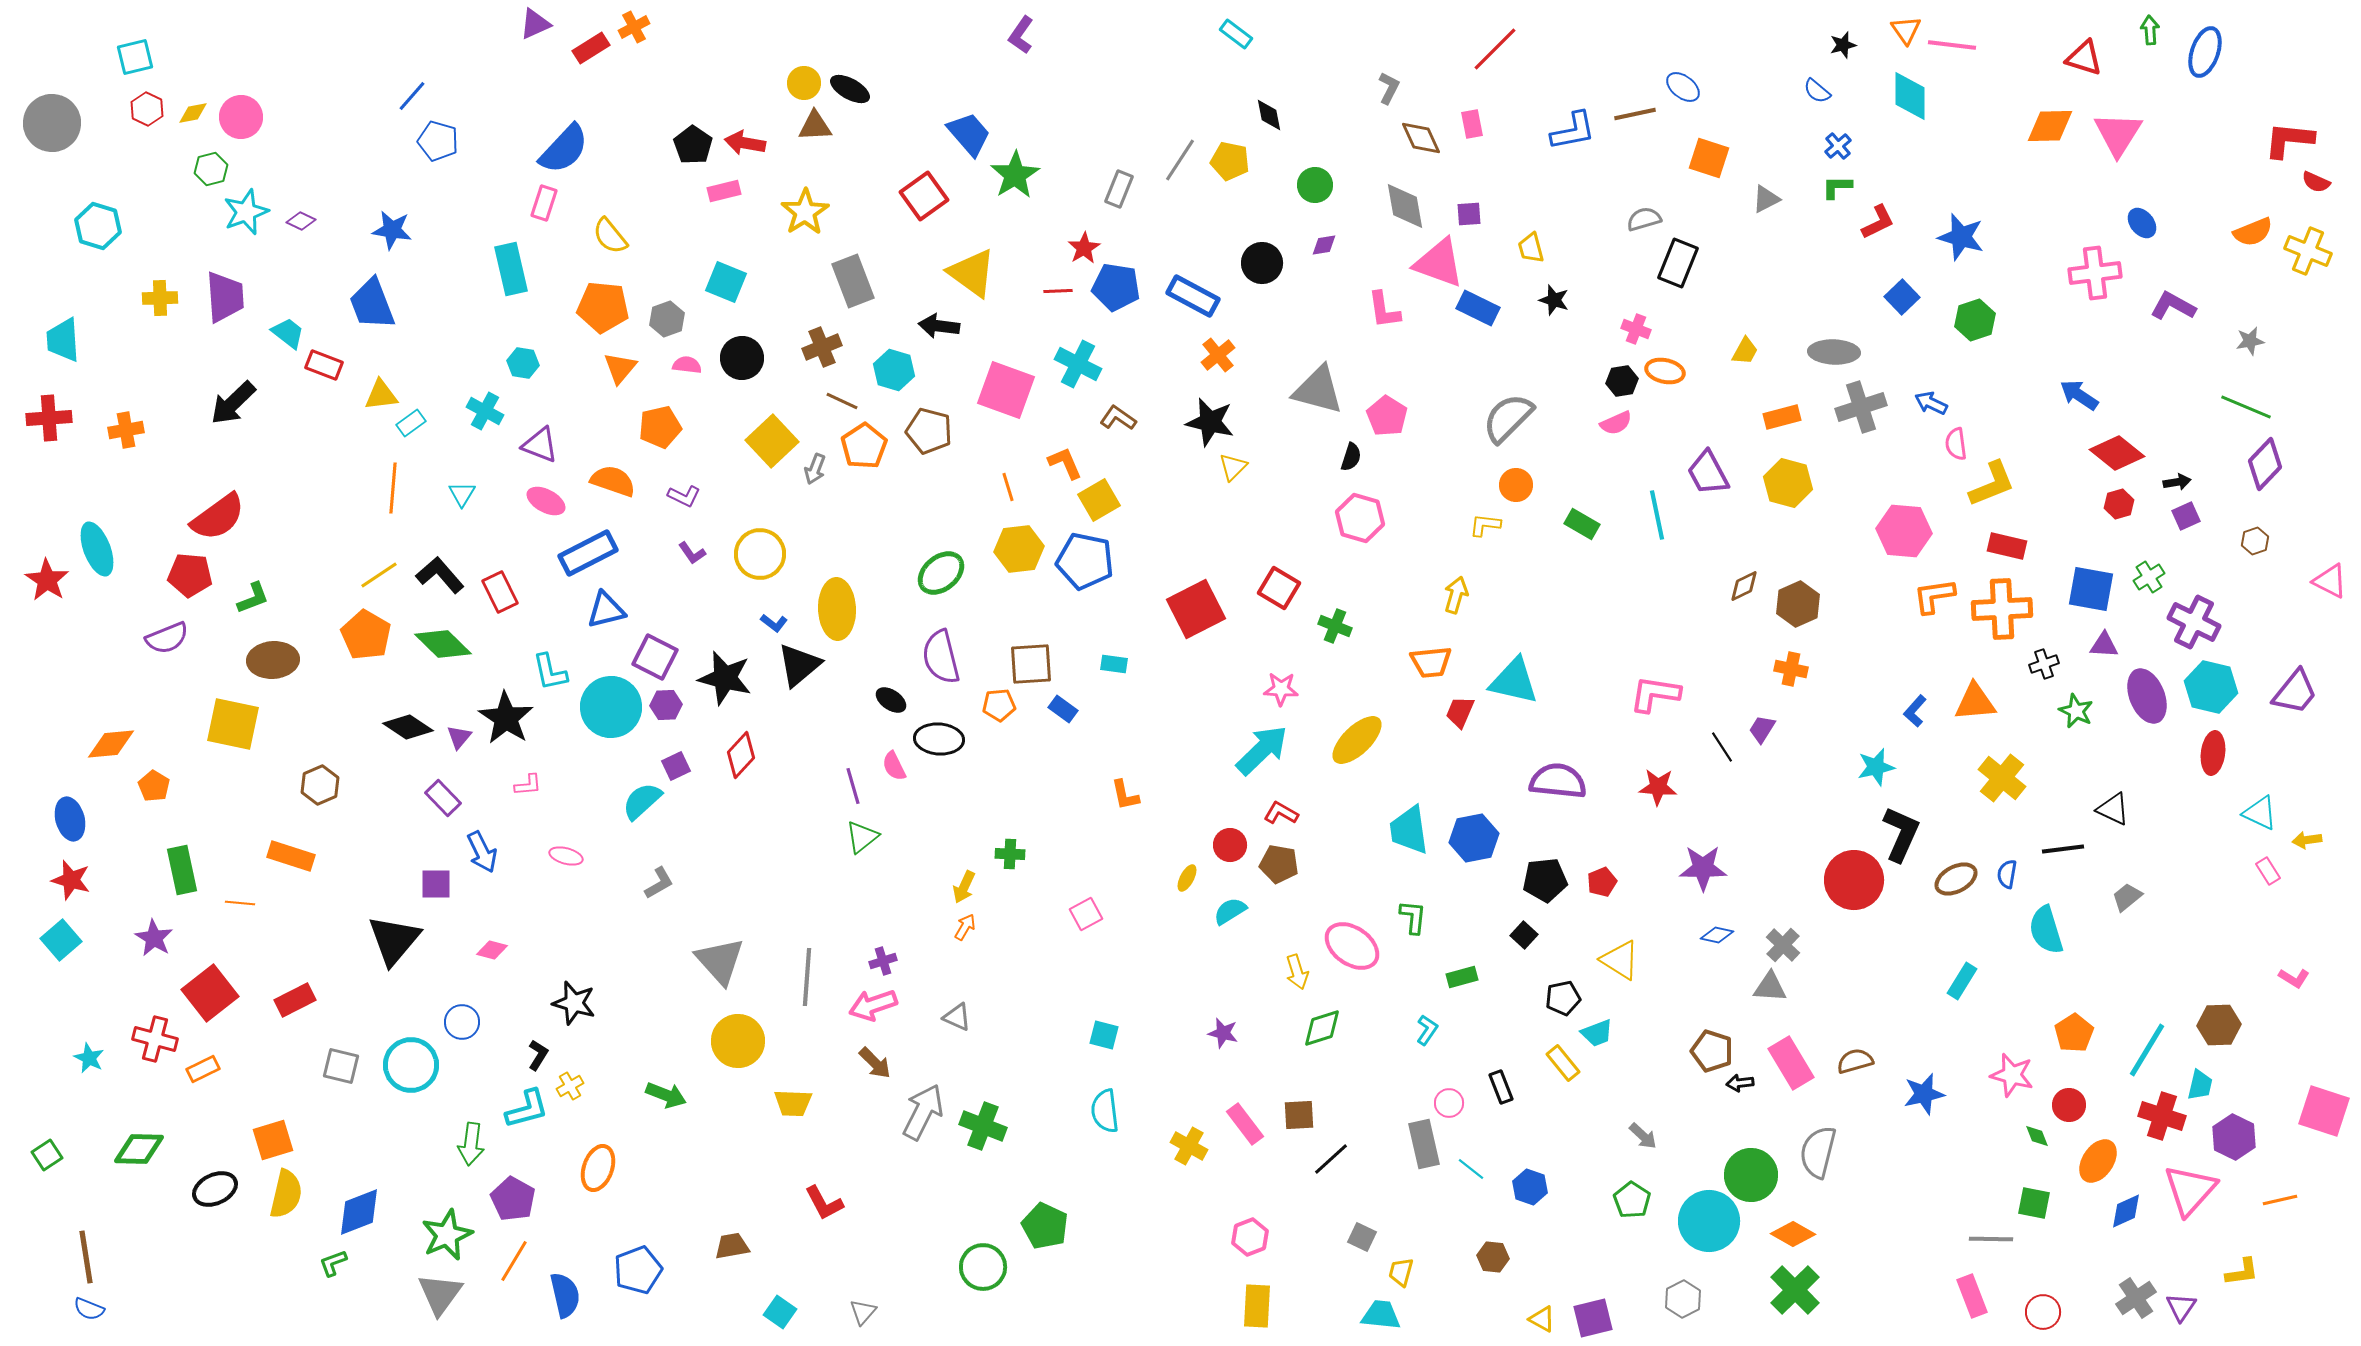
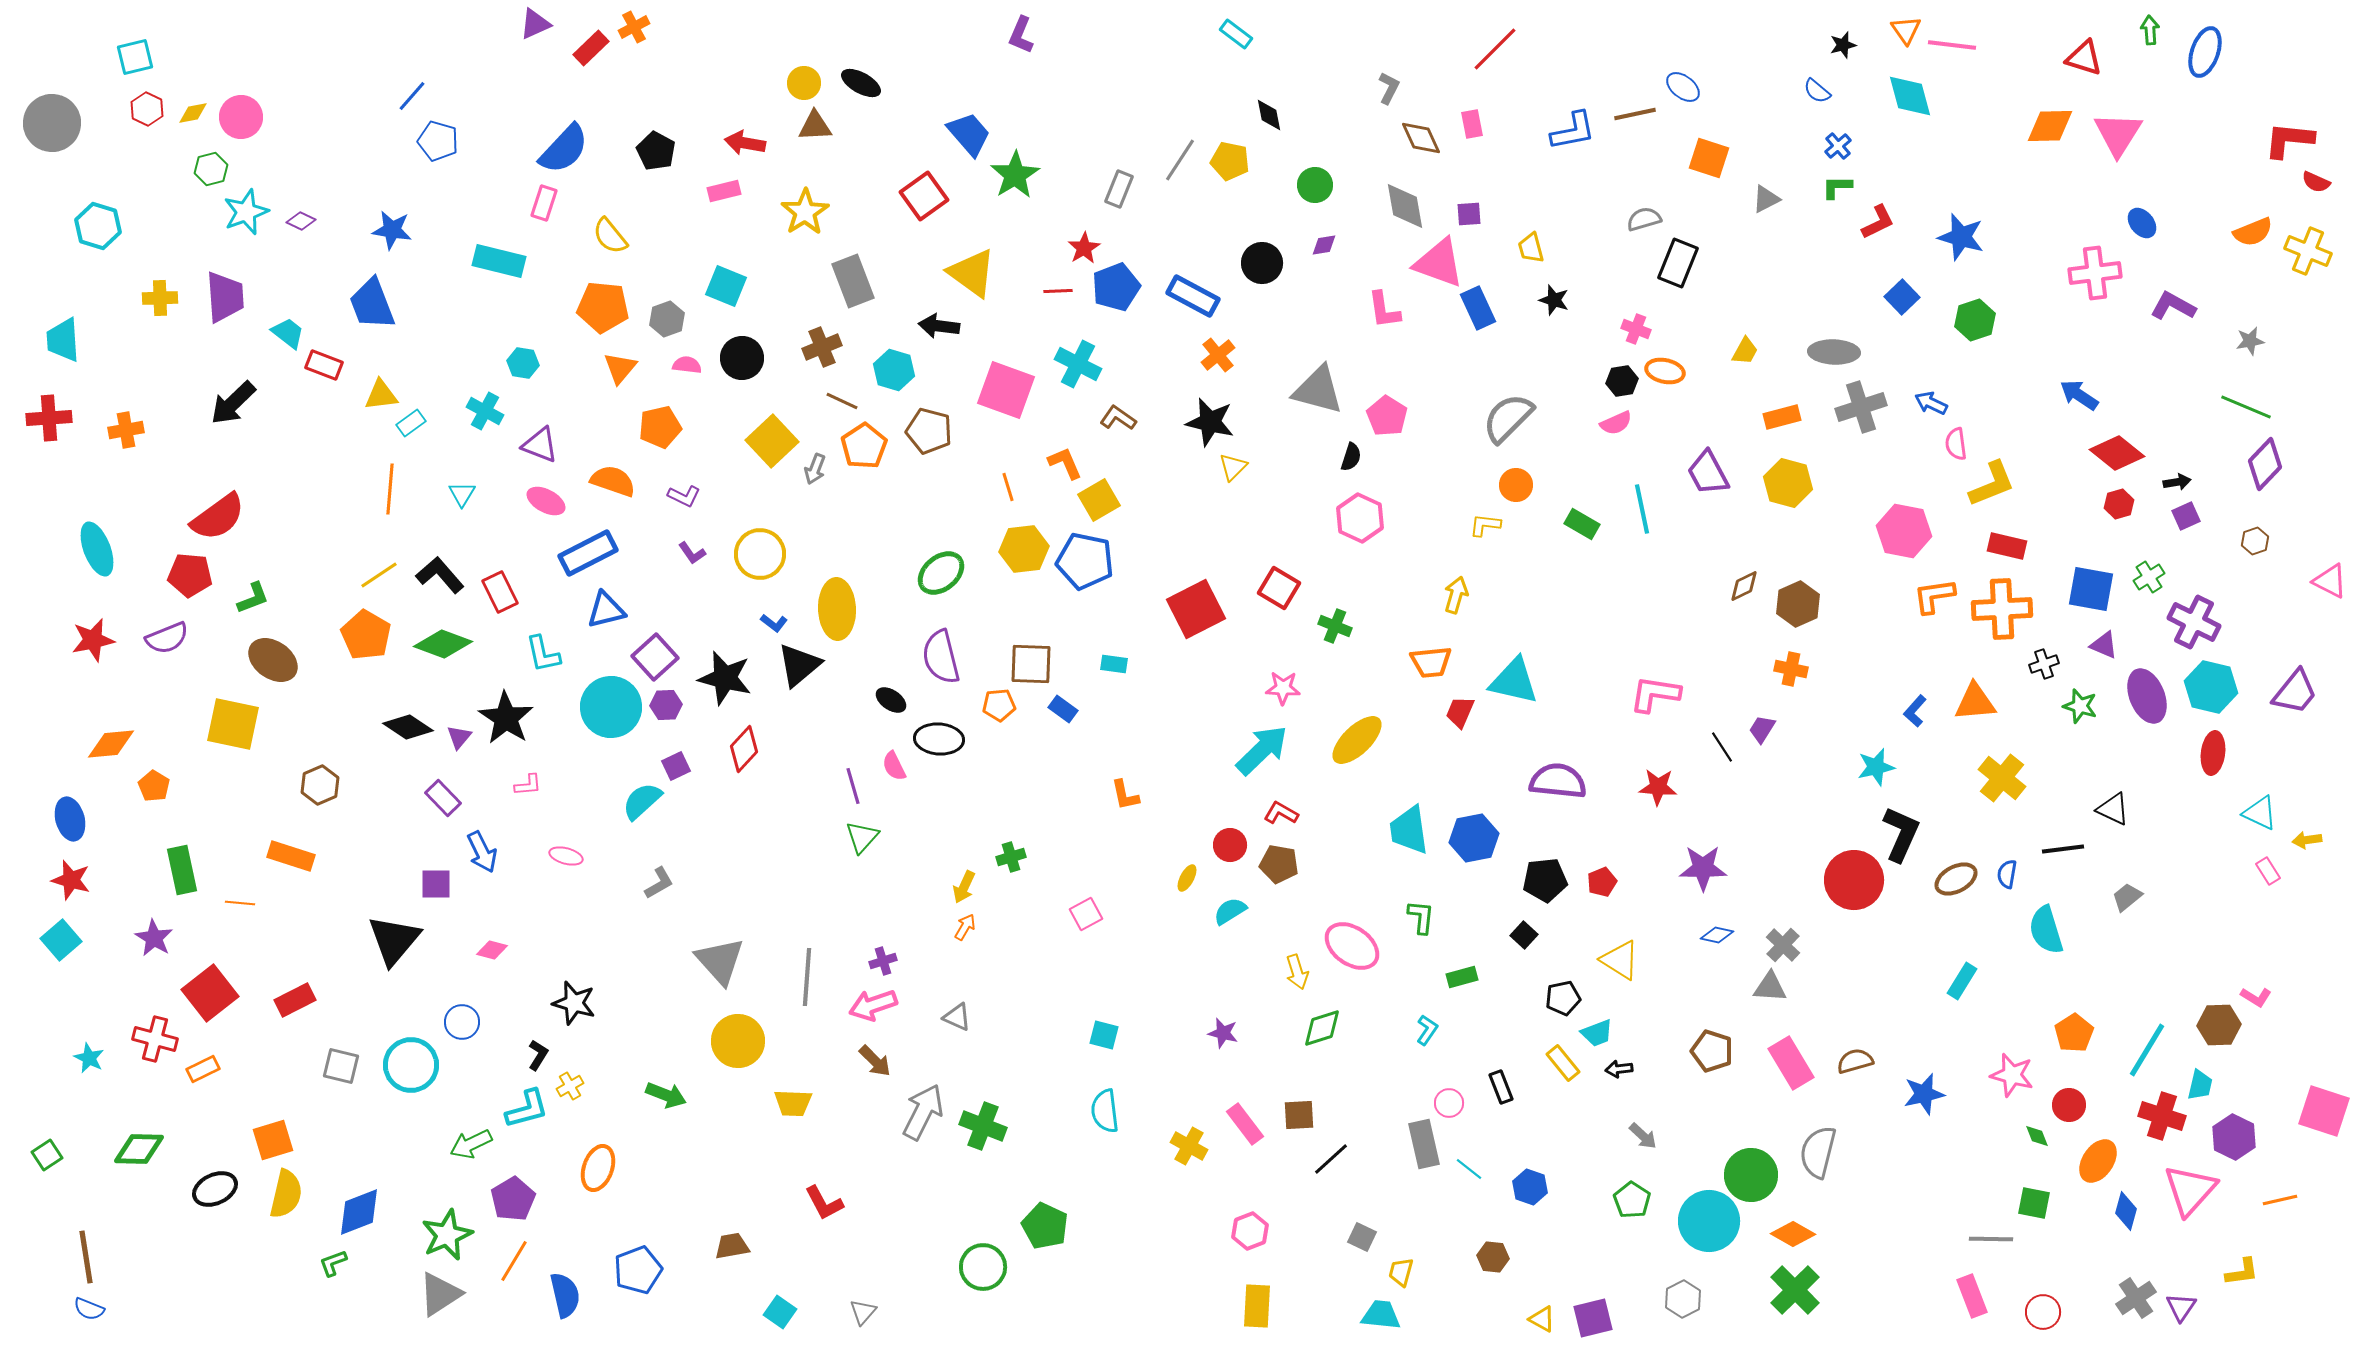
purple L-shape at (1021, 35): rotated 12 degrees counterclockwise
red rectangle at (591, 48): rotated 12 degrees counterclockwise
black ellipse at (850, 89): moved 11 px right, 6 px up
cyan diamond at (1910, 96): rotated 15 degrees counterclockwise
black pentagon at (693, 145): moved 37 px left, 6 px down; rotated 6 degrees counterclockwise
cyan rectangle at (511, 269): moved 12 px left, 8 px up; rotated 63 degrees counterclockwise
cyan square at (726, 282): moved 4 px down
blue pentagon at (1116, 287): rotated 30 degrees counterclockwise
blue rectangle at (1478, 308): rotated 39 degrees clockwise
orange line at (393, 488): moved 3 px left, 1 px down
cyan line at (1657, 515): moved 15 px left, 6 px up
pink hexagon at (1360, 518): rotated 9 degrees clockwise
pink hexagon at (1904, 531): rotated 6 degrees clockwise
yellow hexagon at (1019, 549): moved 5 px right
red star at (47, 580): moved 46 px right, 60 px down; rotated 27 degrees clockwise
green diamond at (443, 644): rotated 24 degrees counterclockwise
purple triangle at (2104, 645): rotated 20 degrees clockwise
purple square at (655, 657): rotated 21 degrees clockwise
brown ellipse at (273, 660): rotated 39 degrees clockwise
brown square at (1031, 664): rotated 6 degrees clockwise
cyan L-shape at (550, 672): moved 7 px left, 18 px up
pink star at (1281, 689): moved 2 px right, 1 px up
green star at (2076, 711): moved 4 px right, 5 px up; rotated 8 degrees counterclockwise
red diamond at (741, 755): moved 3 px right, 6 px up
green triangle at (862, 837): rotated 9 degrees counterclockwise
green cross at (1010, 854): moved 1 px right, 3 px down; rotated 20 degrees counterclockwise
green L-shape at (1413, 917): moved 8 px right
pink L-shape at (2294, 978): moved 38 px left, 19 px down
brown arrow at (875, 1063): moved 2 px up
black arrow at (1740, 1083): moved 121 px left, 14 px up
green arrow at (471, 1144): rotated 57 degrees clockwise
cyan line at (1471, 1169): moved 2 px left
purple pentagon at (513, 1199): rotated 12 degrees clockwise
blue diamond at (2126, 1211): rotated 51 degrees counterclockwise
pink hexagon at (1250, 1237): moved 6 px up
gray triangle at (440, 1294): rotated 21 degrees clockwise
